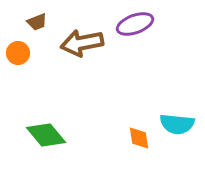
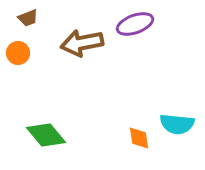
brown trapezoid: moved 9 px left, 4 px up
